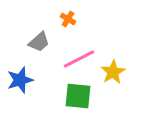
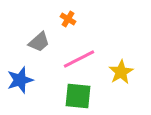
yellow star: moved 8 px right
